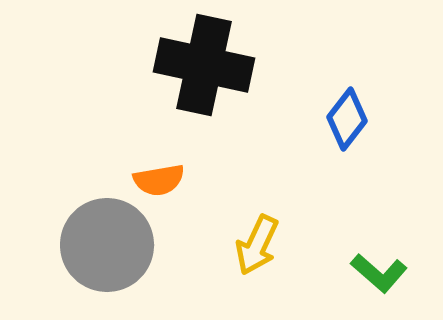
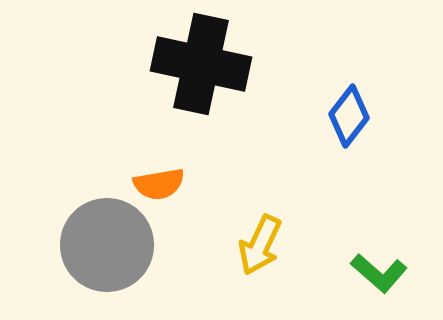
black cross: moved 3 px left, 1 px up
blue diamond: moved 2 px right, 3 px up
orange semicircle: moved 4 px down
yellow arrow: moved 3 px right
